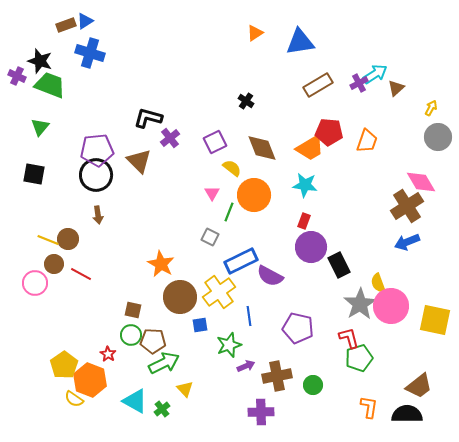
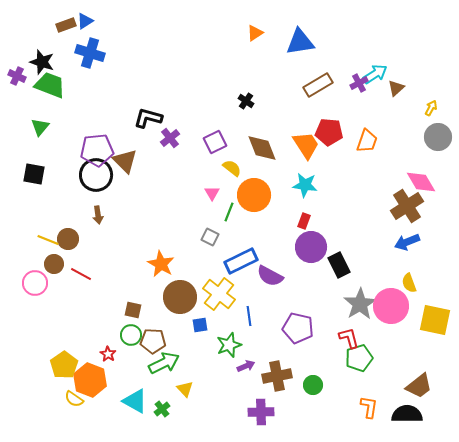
black star at (40, 61): moved 2 px right, 1 px down
orange trapezoid at (310, 148): moved 4 px left, 3 px up; rotated 92 degrees counterclockwise
brown triangle at (139, 161): moved 14 px left
yellow semicircle at (378, 283): moved 31 px right
yellow cross at (219, 292): moved 2 px down; rotated 16 degrees counterclockwise
